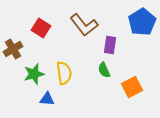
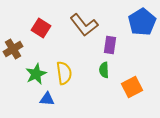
green semicircle: rotated 21 degrees clockwise
green star: moved 2 px right; rotated 10 degrees counterclockwise
